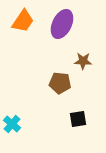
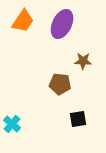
brown pentagon: moved 1 px down
